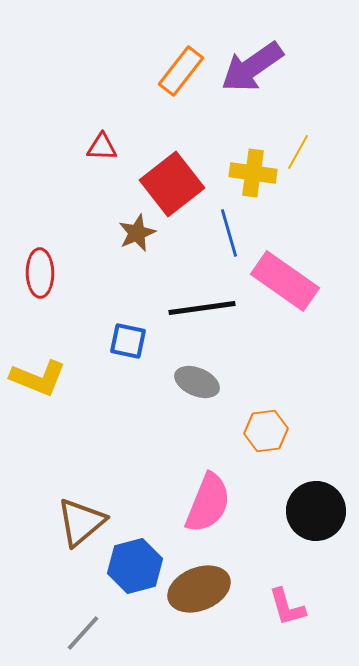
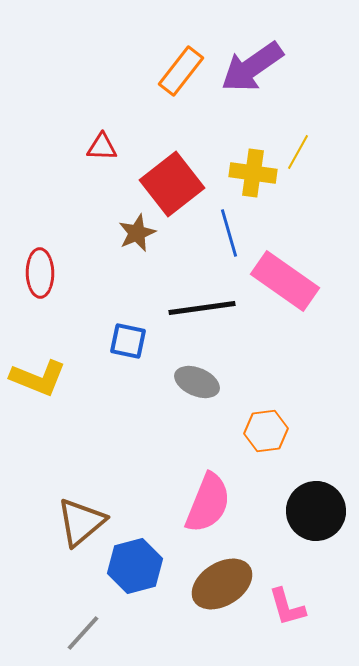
brown ellipse: moved 23 px right, 5 px up; rotated 10 degrees counterclockwise
